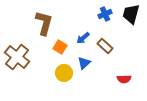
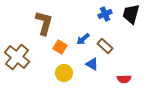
blue arrow: moved 1 px down
blue triangle: moved 8 px right, 1 px down; rotated 48 degrees counterclockwise
